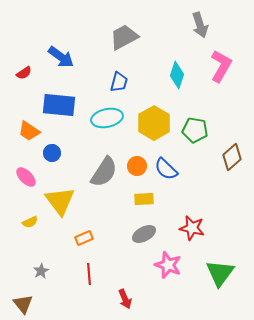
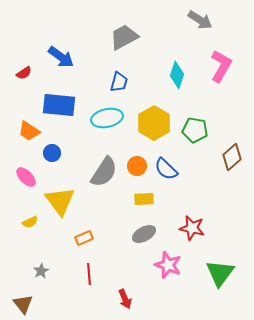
gray arrow: moved 5 px up; rotated 40 degrees counterclockwise
